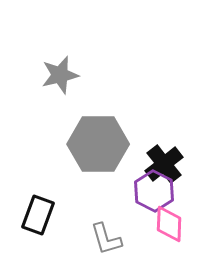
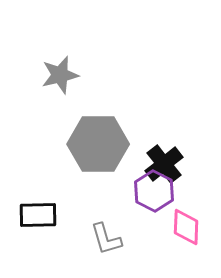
black rectangle: rotated 69 degrees clockwise
pink diamond: moved 17 px right, 3 px down
